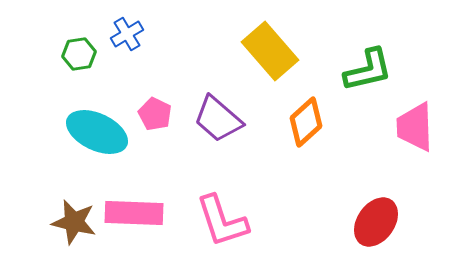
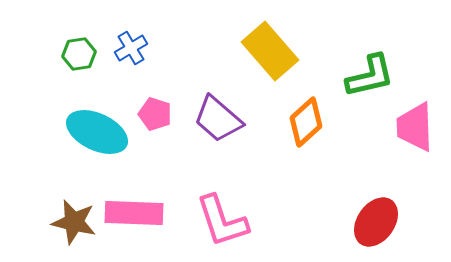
blue cross: moved 4 px right, 14 px down
green L-shape: moved 2 px right, 6 px down
pink pentagon: rotated 8 degrees counterclockwise
